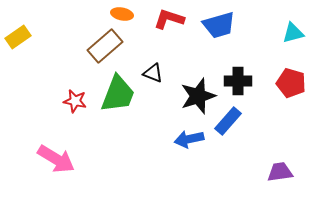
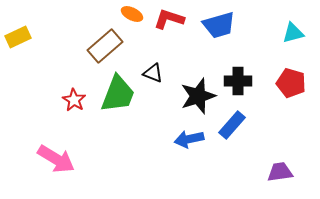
orange ellipse: moved 10 px right; rotated 15 degrees clockwise
yellow rectangle: rotated 10 degrees clockwise
red star: moved 1 px left, 1 px up; rotated 20 degrees clockwise
blue rectangle: moved 4 px right, 4 px down
